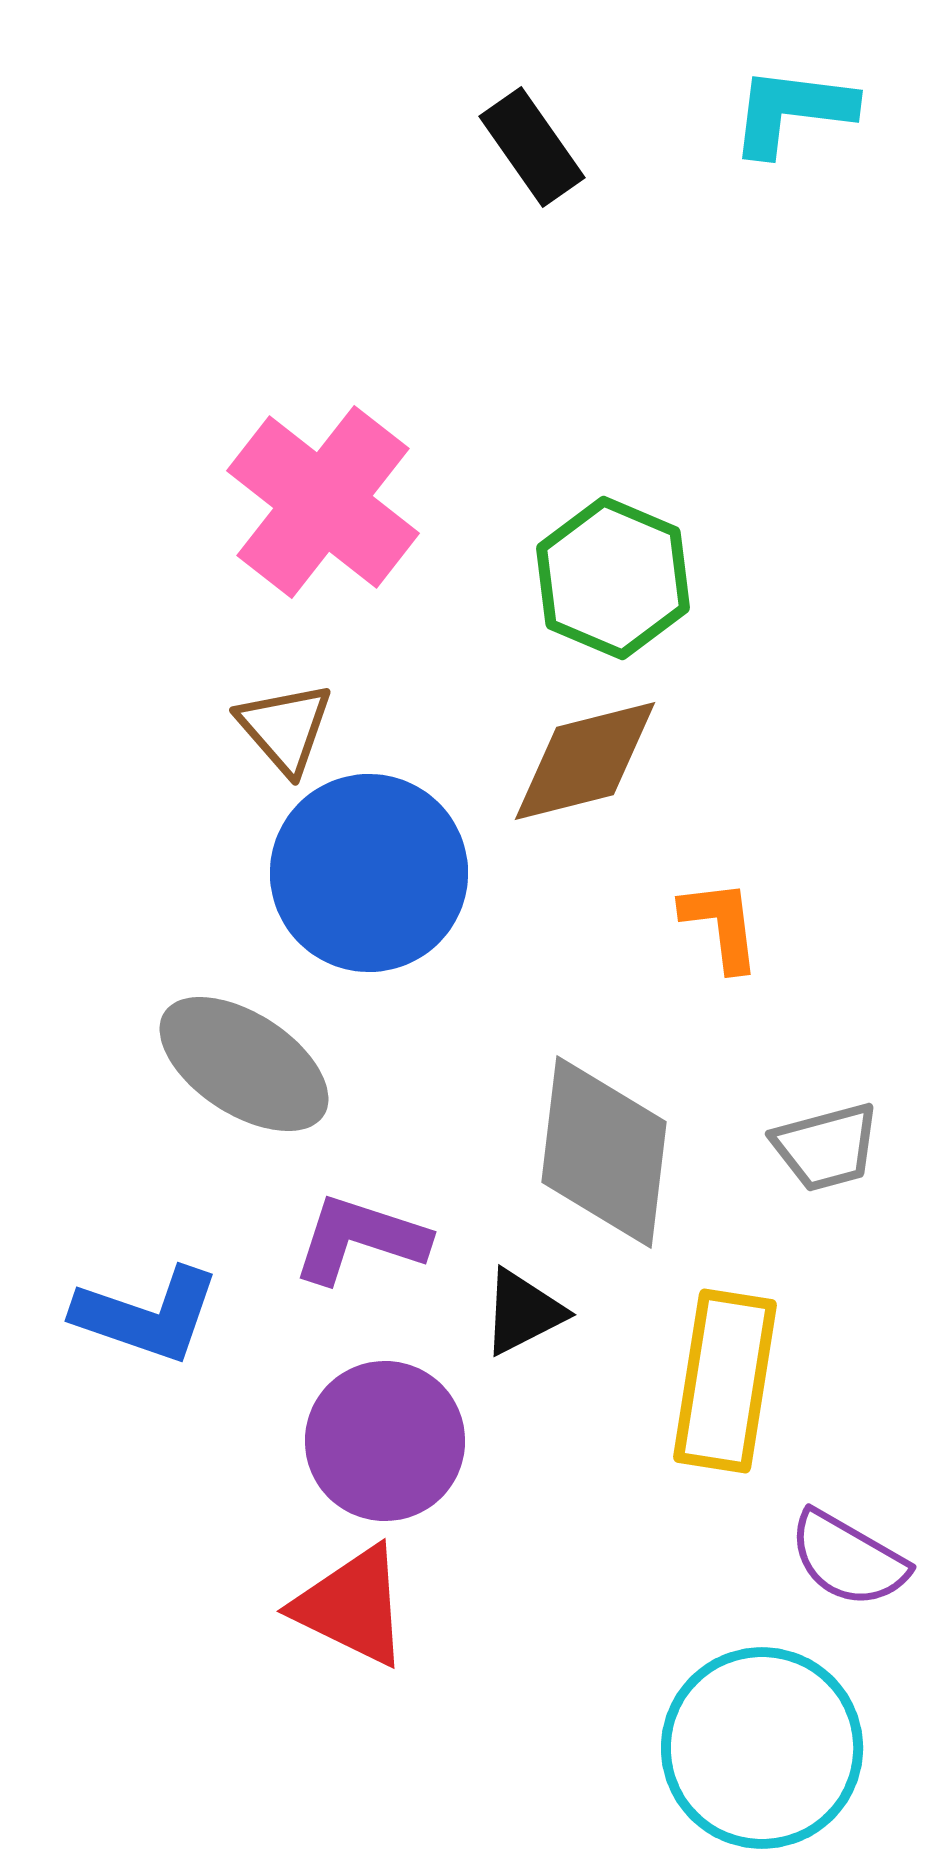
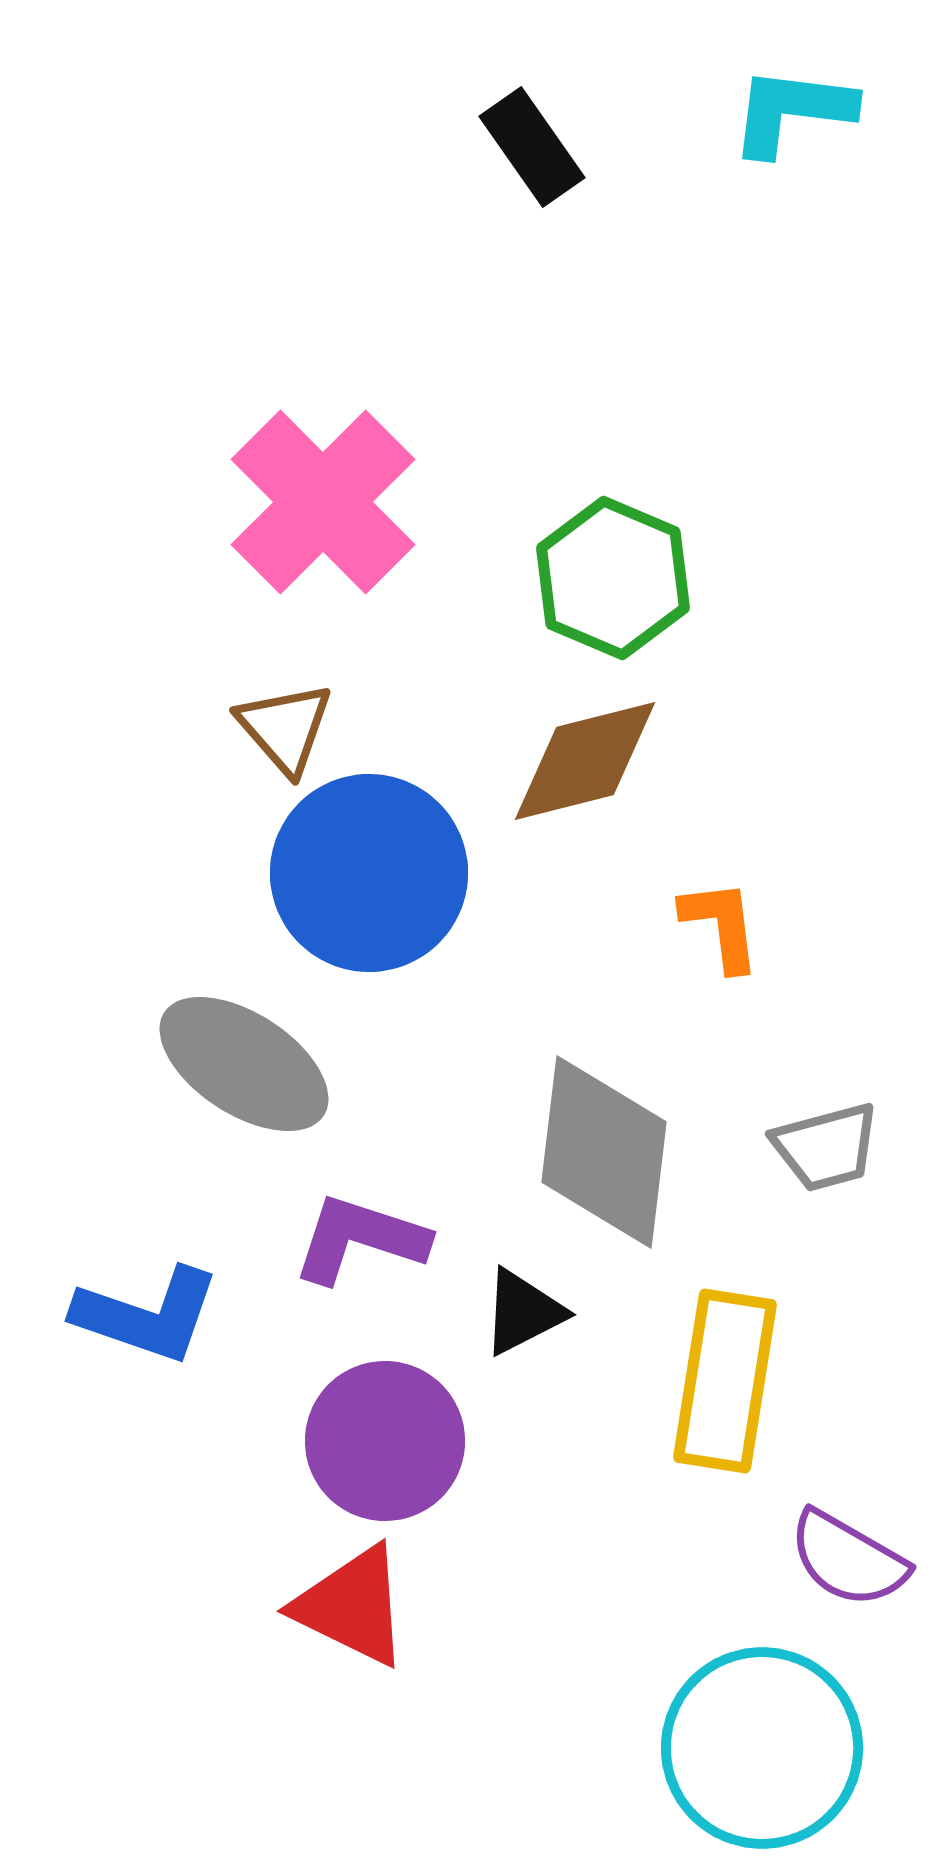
pink cross: rotated 7 degrees clockwise
